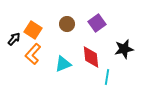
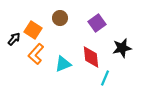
brown circle: moved 7 px left, 6 px up
black star: moved 2 px left, 1 px up
orange L-shape: moved 3 px right
cyan line: moved 2 px left, 1 px down; rotated 14 degrees clockwise
